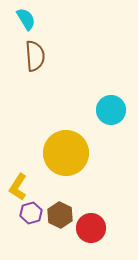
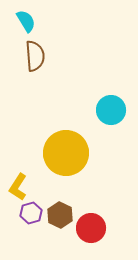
cyan semicircle: moved 2 px down
